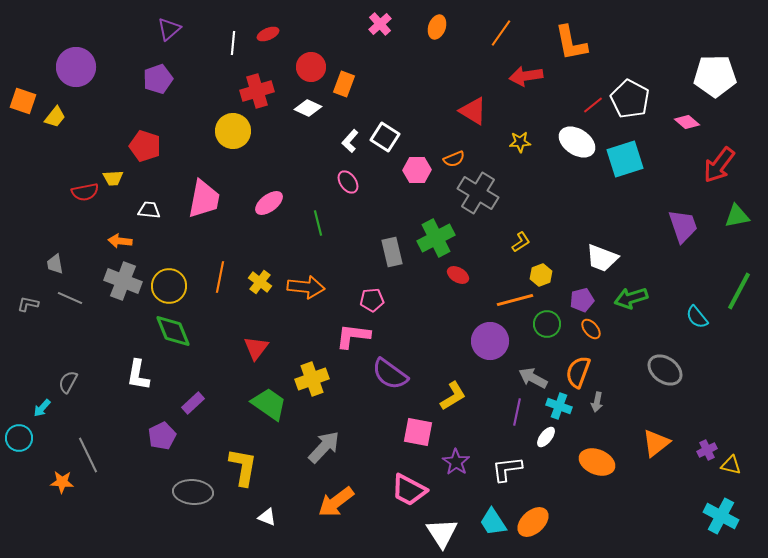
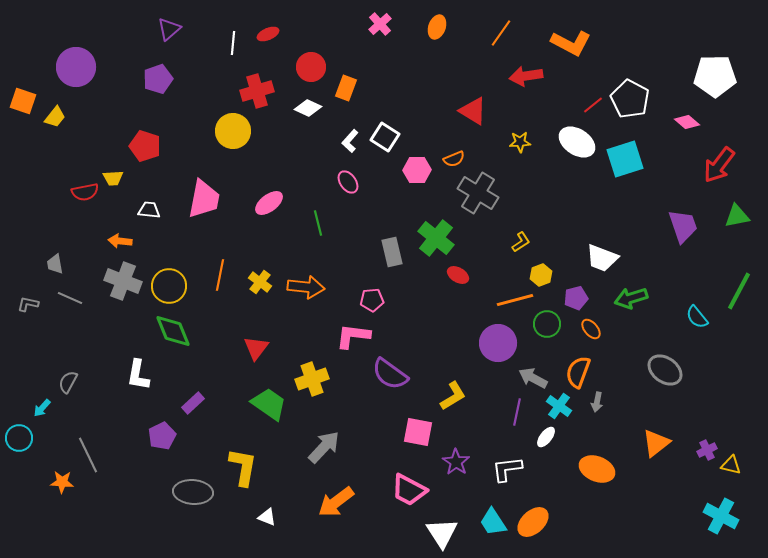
orange L-shape at (571, 43): rotated 51 degrees counterclockwise
orange rectangle at (344, 84): moved 2 px right, 4 px down
green cross at (436, 238): rotated 24 degrees counterclockwise
orange line at (220, 277): moved 2 px up
purple pentagon at (582, 300): moved 6 px left, 2 px up
purple circle at (490, 341): moved 8 px right, 2 px down
cyan cross at (559, 406): rotated 15 degrees clockwise
orange ellipse at (597, 462): moved 7 px down
